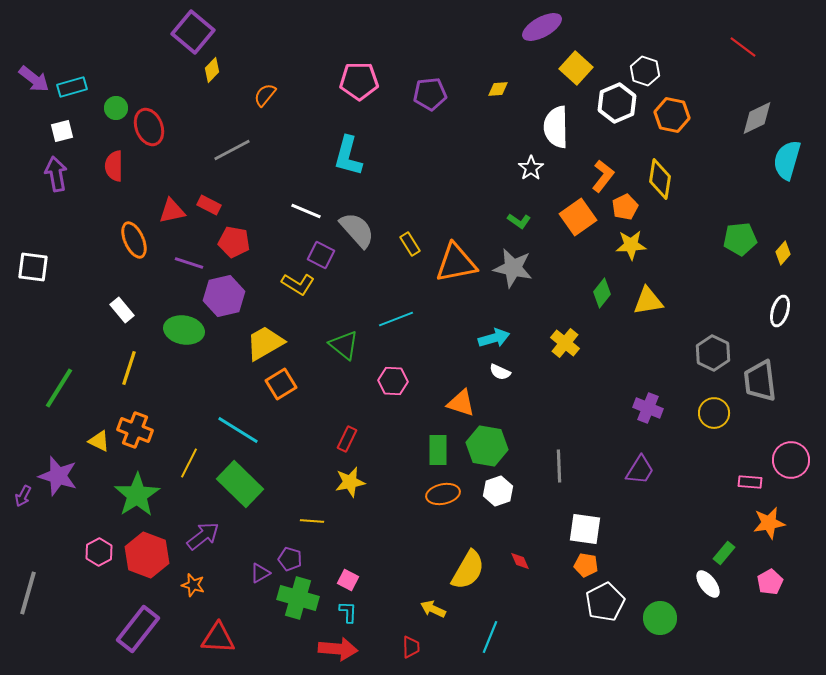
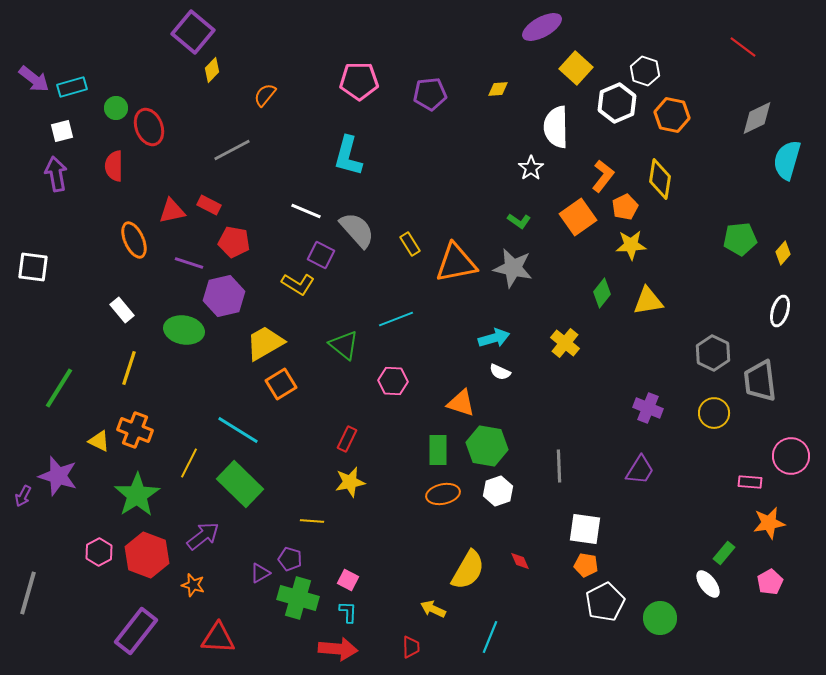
pink circle at (791, 460): moved 4 px up
purple rectangle at (138, 629): moved 2 px left, 2 px down
